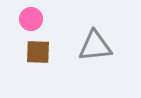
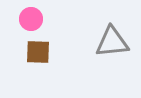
gray triangle: moved 17 px right, 4 px up
